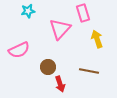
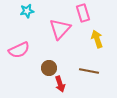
cyan star: moved 1 px left
brown circle: moved 1 px right, 1 px down
